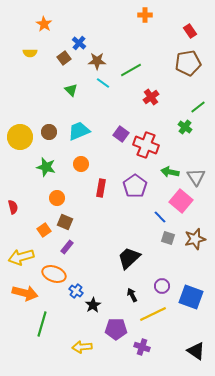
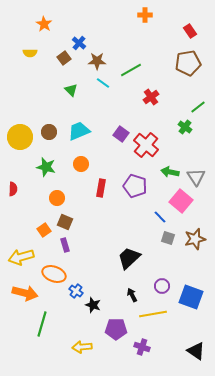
red cross at (146, 145): rotated 20 degrees clockwise
purple pentagon at (135, 186): rotated 20 degrees counterclockwise
red semicircle at (13, 207): moved 18 px up; rotated 16 degrees clockwise
purple rectangle at (67, 247): moved 2 px left, 2 px up; rotated 56 degrees counterclockwise
black star at (93, 305): rotated 21 degrees counterclockwise
yellow line at (153, 314): rotated 16 degrees clockwise
